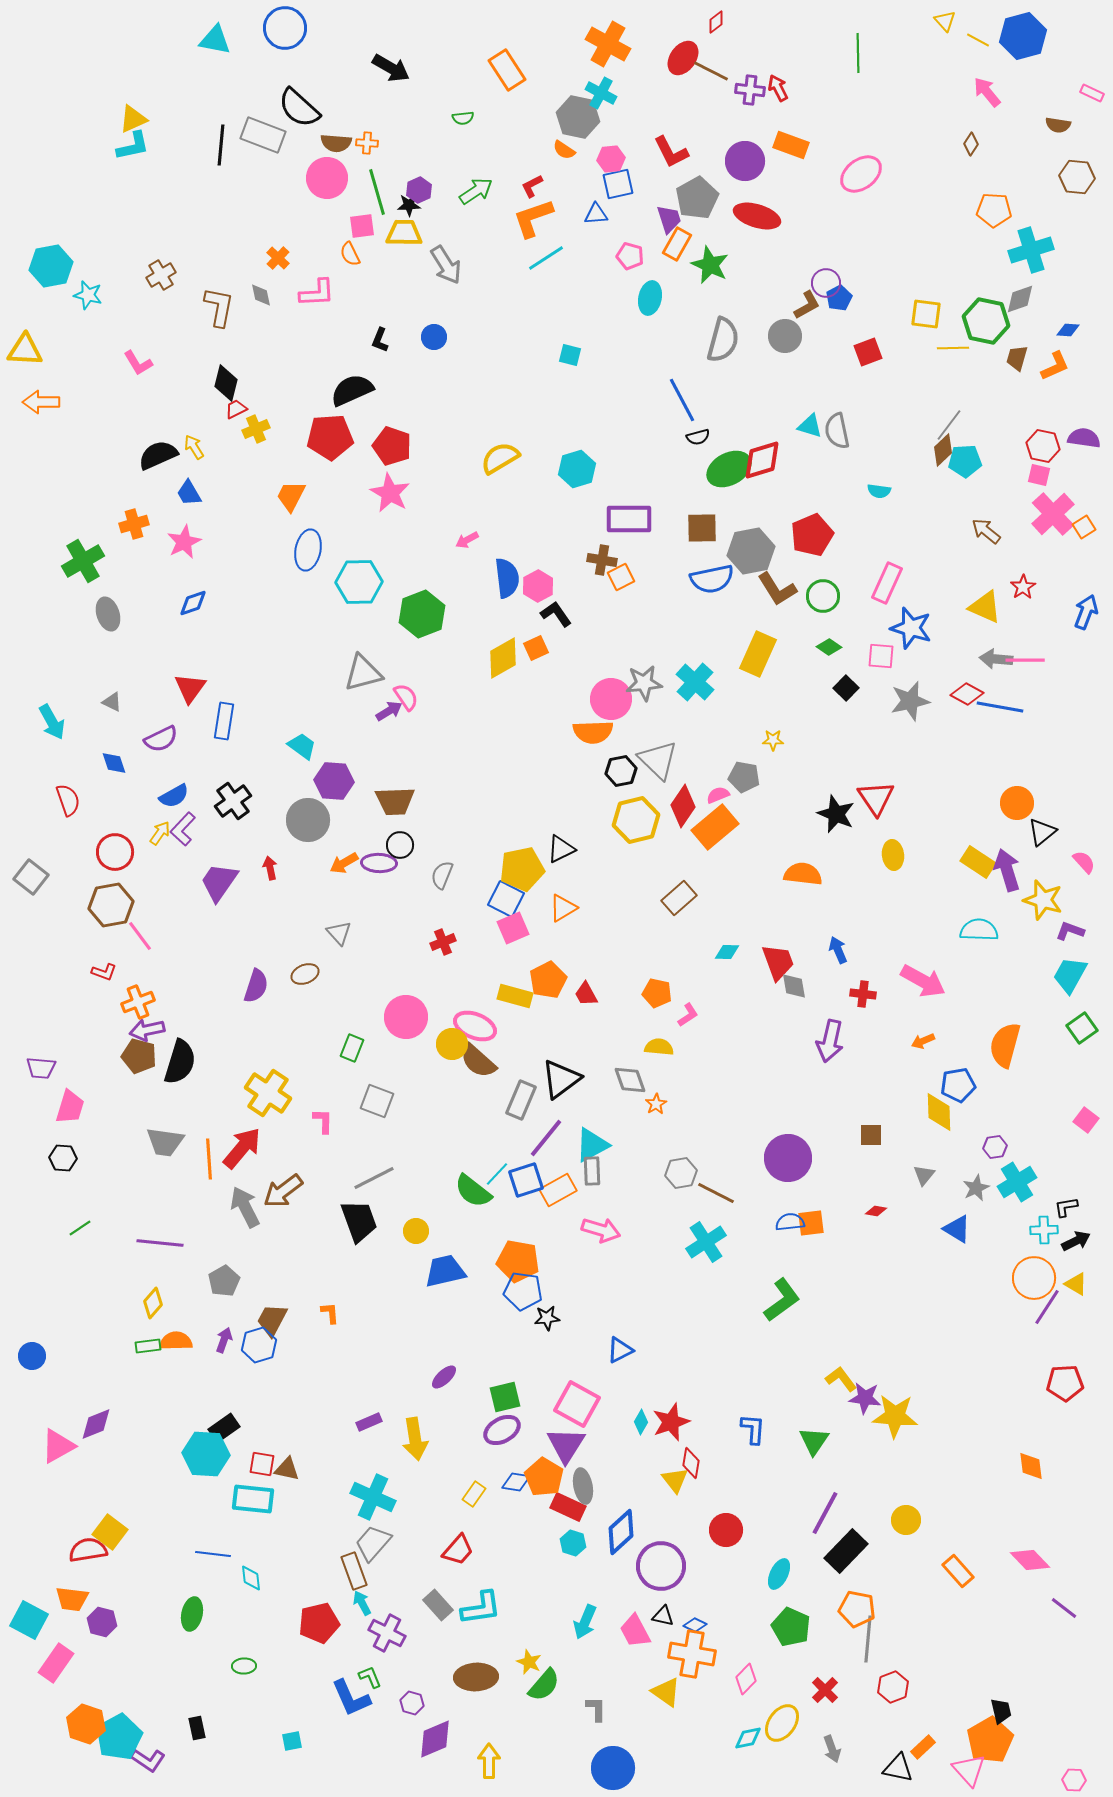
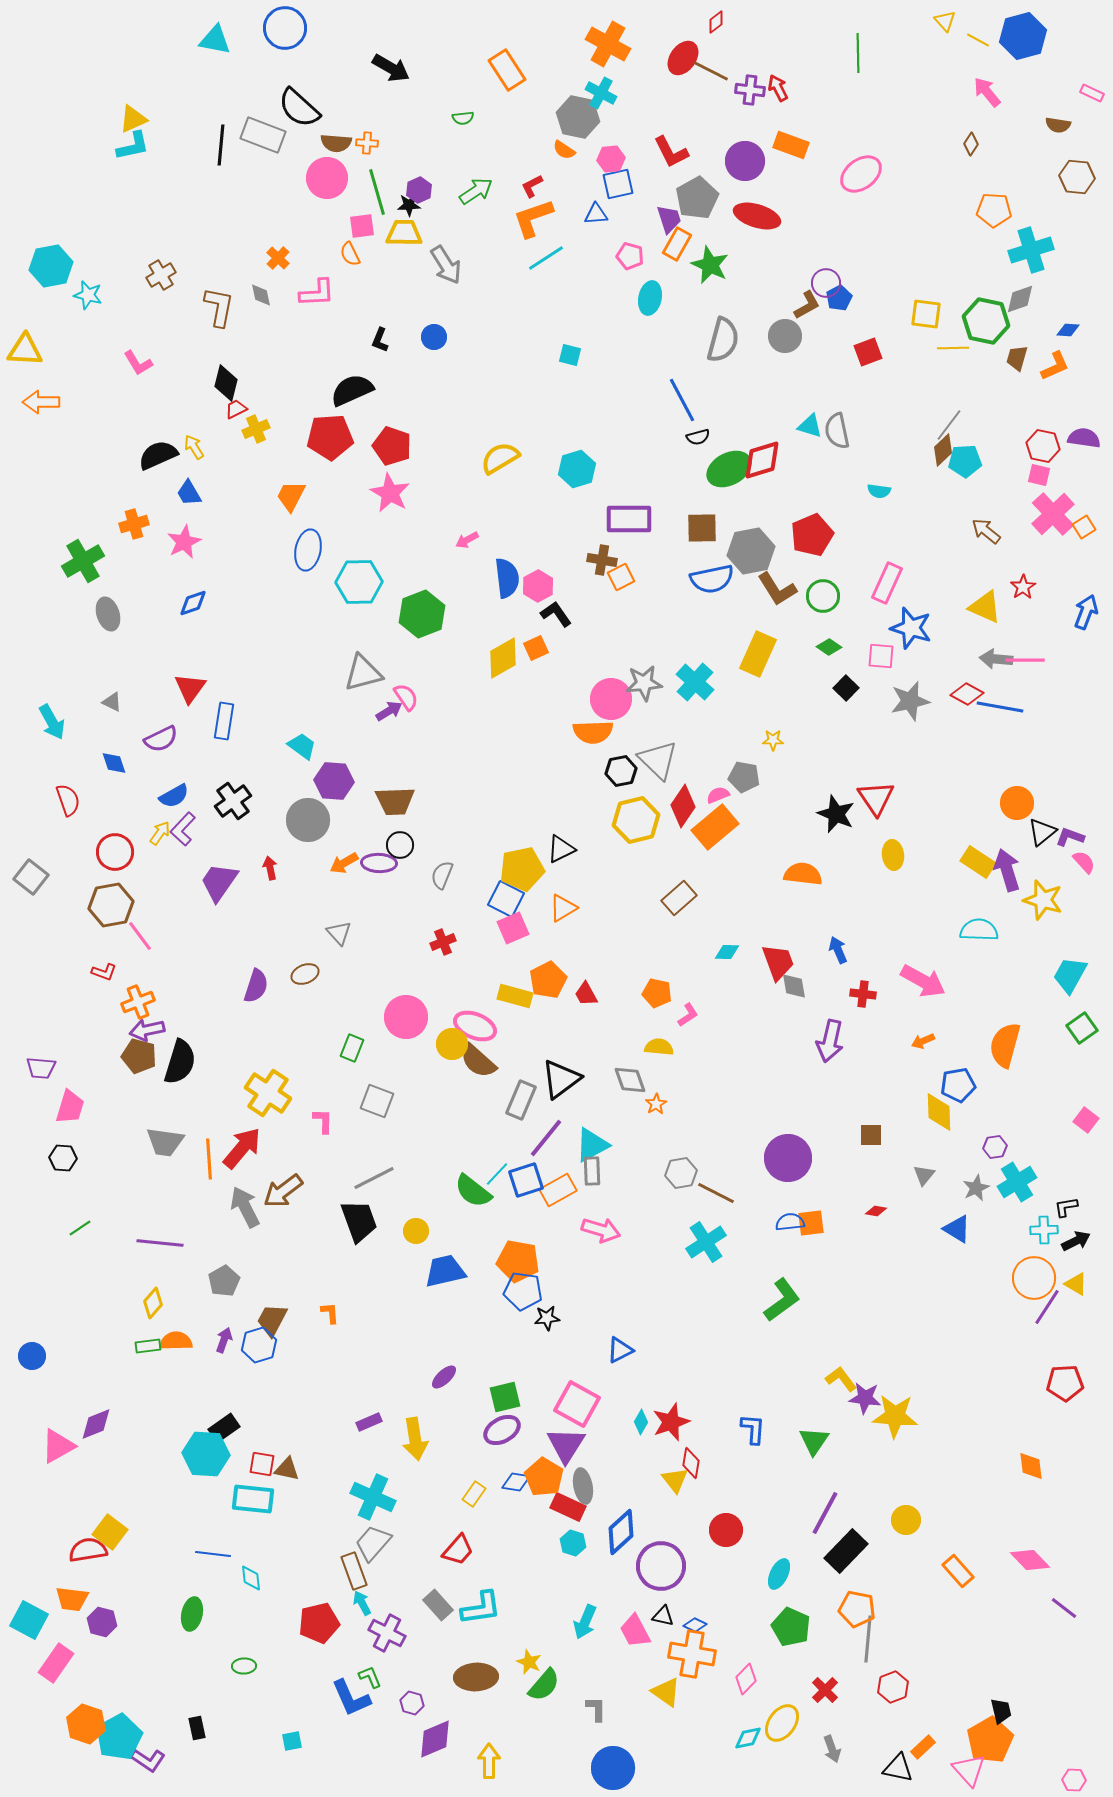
purple L-shape at (1070, 931): moved 94 px up
